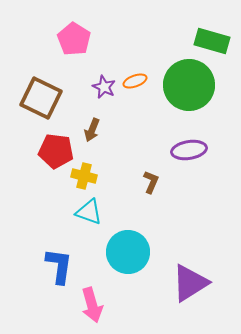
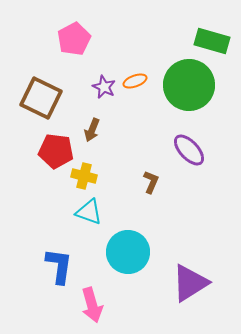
pink pentagon: rotated 12 degrees clockwise
purple ellipse: rotated 56 degrees clockwise
